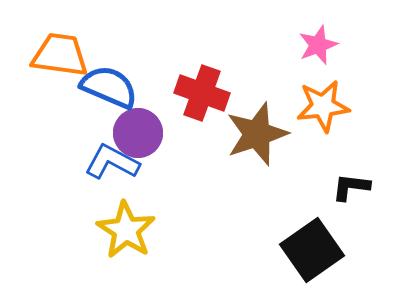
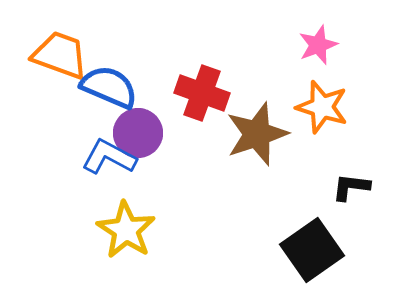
orange trapezoid: rotated 12 degrees clockwise
orange star: moved 1 px left, 1 px down; rotated 24 degrees clockwise
blue L-shape: moved 3 px left, 5 px up
